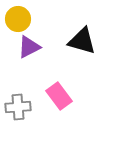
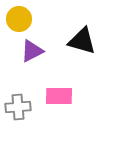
yellow circle: moved 1 px right
purple triangle: moved 3 px right, 4 px down
pink rectangle: rotated 52 degrees counterclockwise
